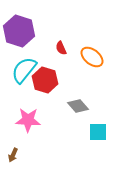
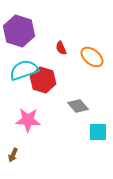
cyan semicircle: rotated 32 degrees clockwise
red hexagon: moved 2 px left
